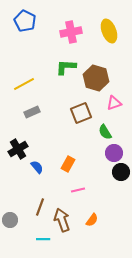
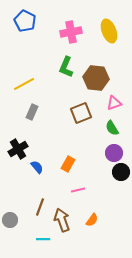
green L-shape: rotated 70 degrees counterclockwise
brown hexagon: rotated 10 degrees counterclockwise
gray rectangle: rotated 42 degrees counterclockwise
green semicircle: moved 7 px right, 4 px up
